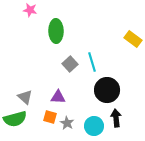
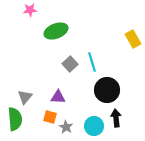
pink star: rotated 16 degrees counterclockwise
green ellipse: rotated 70 degrees clockwise
yellow rectangle: rotated 24 degrees clockwise
gray triangle: rotated 28 degrees clockwise
green semicircle: rotated 80 degrees counterclockwise
gray star: moved 1 px left, 4 px down
